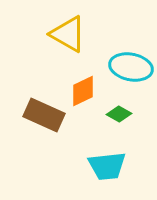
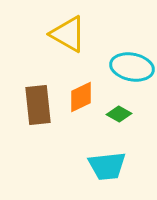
cyan ellipse: moved 1 px right
orange diamond: moved 2 px left, 6 px down
brown rectangle: moved 6 px left, 10 px up; rotated 60 degrees clockwise
